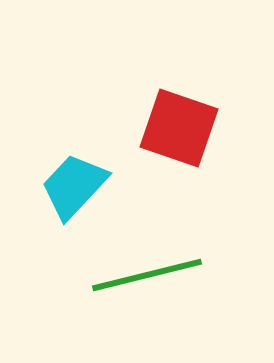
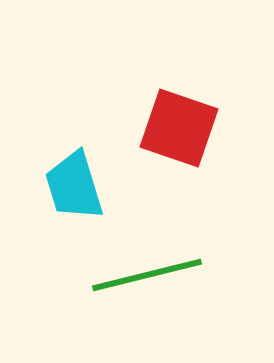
cyan trapezoid: rotated 60 degrees counterclockwise
